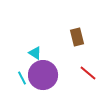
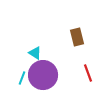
red line: rotated 30 degrees clockwise
cyan line: rotated 48 degrees clockwise
